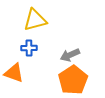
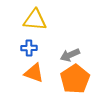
yellow triangle: rotated 20 degrees clockwise
orange triangle: moved 20 px right
orange pentagon: moved 2 px right, 1 px up
